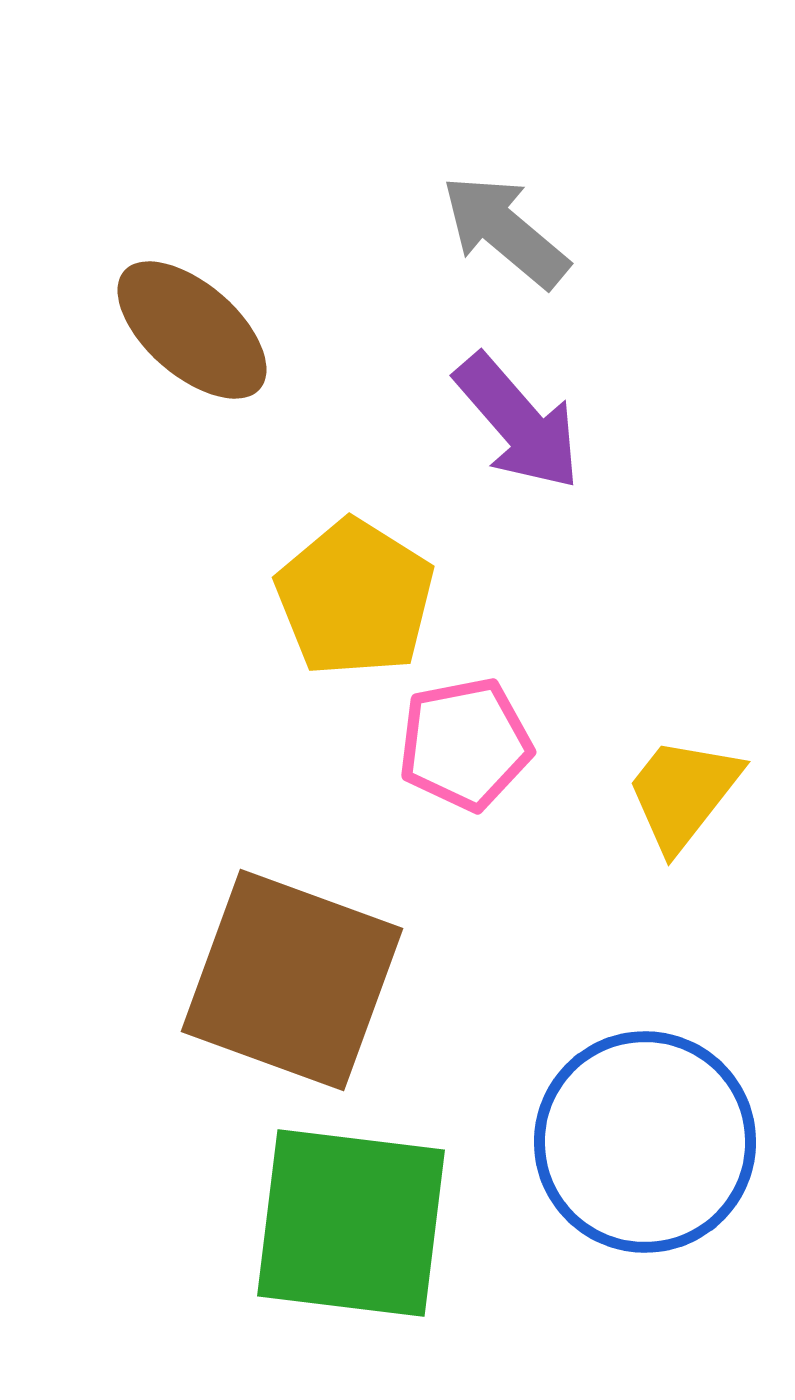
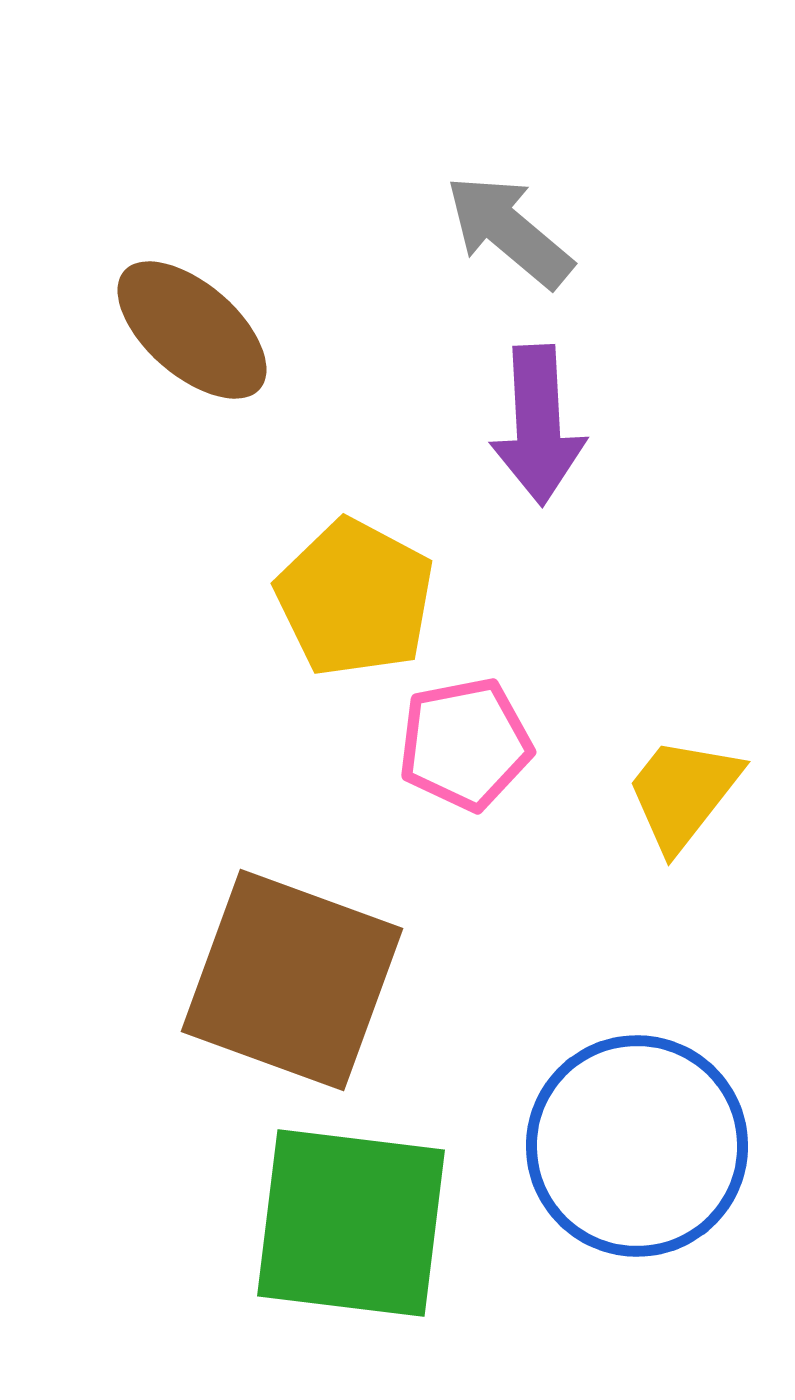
gray arrow: moved 4 px right
purple arrow: moved 20 px right, 3 px down; rotated 38 degrees clockwise
yellow pentagon: rotated 4 degrees counterclockwise
blue circle: moved 8 px left, 4 px down
